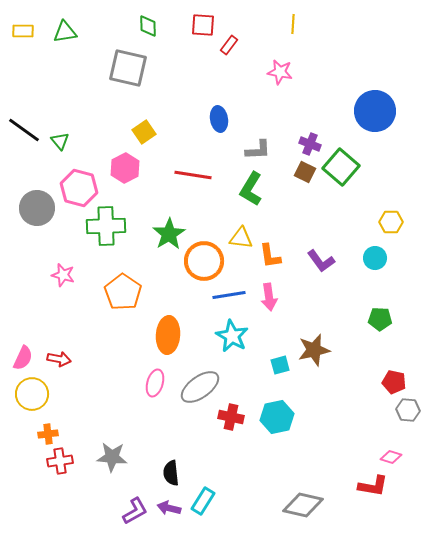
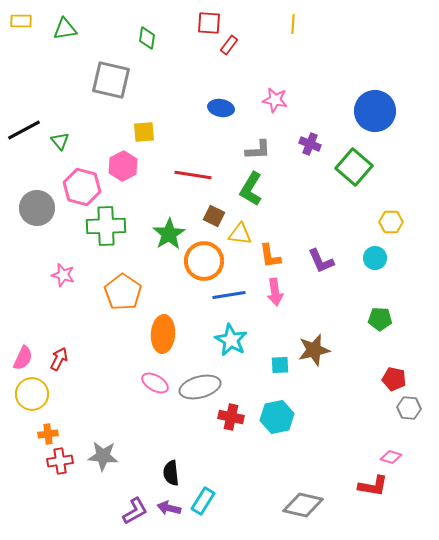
red square at (203, 25): moved 6 px right, 2 px up
green diamond at (148, 26): moved 1 px left, 12 px down; rotated 10 degrees clockwise
yellow rectangle at (23, 31): moved 2 px left, 10 px up
green triangle at (65, 32): moved 3 px up
gray square at (128, 68): moved 17 px left, 12 px down
pink star at (280, 72): moved 5 px left, 28 px down
blue ellipse at (219, 119): moved 2 px right, 11 px up; rotated 70 degrees counterclockwise
black line at (24, 130): rotated 64 degrees counterclockwise
yellow square at (144, 132): rotated 30 degrees clockwise
green square at (341, 167): moved 13 px right
pink hexagon at (125, 168): moved 2 px left, 2 px up
brown square at (305, 172): moved 91 px left, 44 px down
pink hexagon at (79, 188): moved 3 px right, 1 px up
yellow triangle at (241, 238): moved 1 px left, 4 px up
purple L-shape at (321, 261): rotated 12 degrees clockwise
pink arrow at (269, 297): moved 6 px right, 5 px up
orange ellipse at (168, 335): moved 5 px left, 1 px up
cyan star at (232, 336): moved 1 px left, 4 px down
red arrow at (59, 359): rotated 75 degrees counterclockwise
cyan square at (280, 365): rotated 12 degrees clockwise
red pentagon at (394, 382): moved 3 px up
pink ellipse at (155, 383): rotated 76 degrees counterclockwise
gray ellipse at (200, 387): rotated 21 degrees clockwise
gray hexagon at (408, 410): moved 1 px right, 2 px up
gray star at (112, 457): moved 9 px left, 1 px up
